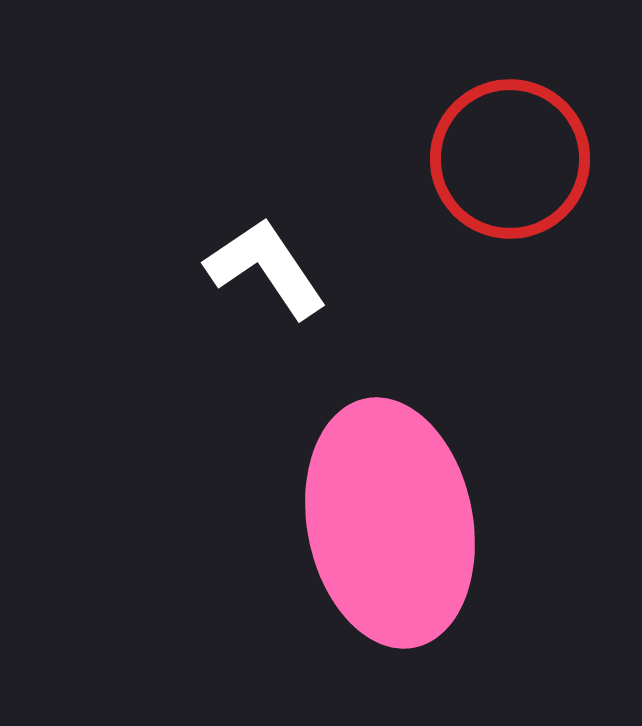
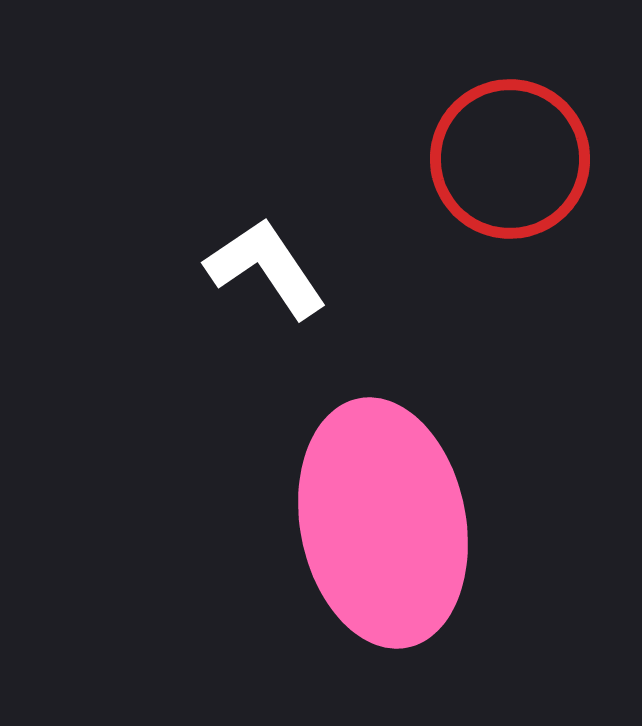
pink ellipse: moved 7 px left
